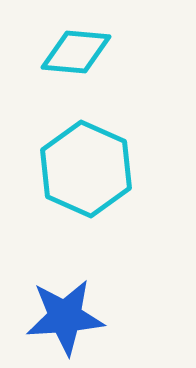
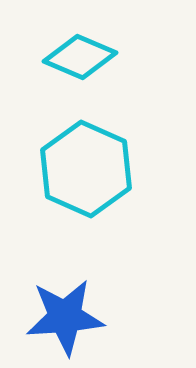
cyan diamond: moved 4 px right, 5 px down; rotated 18 degrees clockwise
